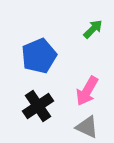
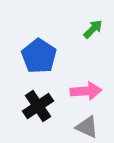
blue pentagon: rotated 16 degrees counterclockwise
pink arrow: moved 1 px left; rotated 124 degrees counterclockwise
